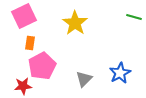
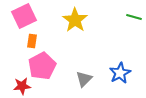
yellow star: moved 3 px up
orange rectangle: moved 2 px right, 2 px up
red star: moved 1 px left
